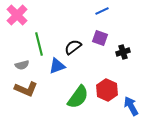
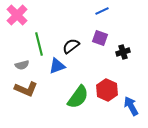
black semicircle: moved 2 px left, 1 px up
